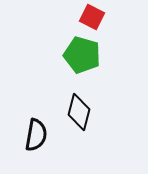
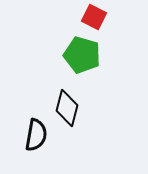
red square: moved 2 px right
black diamond: moved 12 px left, 4 px up
